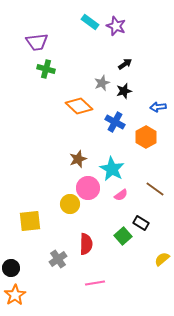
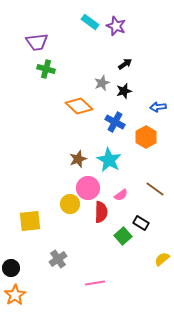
cyan star: moved 3 px left, 9 px up
red semicircle: moved 15 px right, 32 px up
